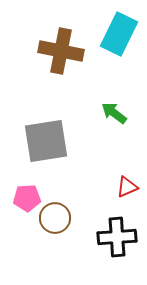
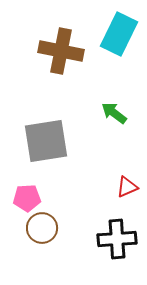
brown circle: moved 13 px left, 10 px down
black cross: moved 2 px down
